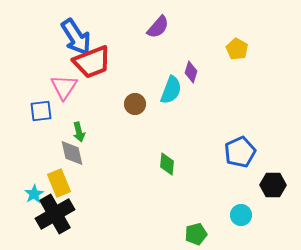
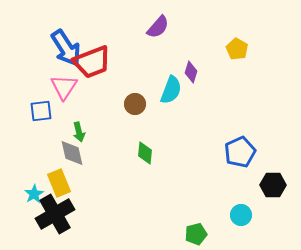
blue arrow: moved 10 px left, 11 px down
green diamond: moved 22 px left, 11 px up
